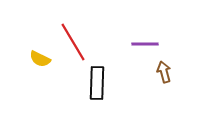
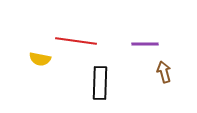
red line: moved 3 px right, 1 px up; rotated 51 degrees counterclockwise
yellow semicircle: rotated 15 degrees counterclockwise
black rectangle: moved 3 px right
